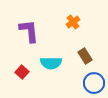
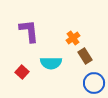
orange cross: moved 16 px down
